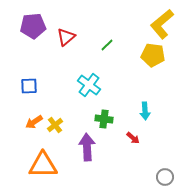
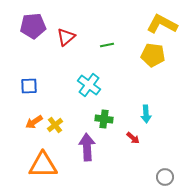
yellow L-shape: rotated 68 degrees clockwise
green line: rotated 32 degrees clockwise
cyan arrow: moved 1 px right, 3 px down
